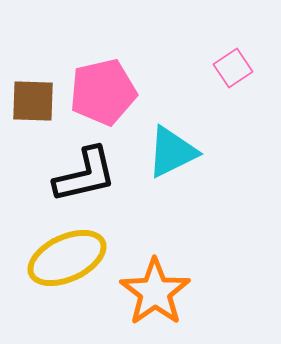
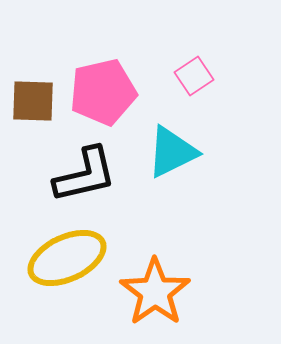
pink square: moved 39 px left, 8 px down
